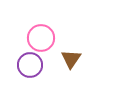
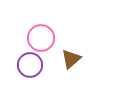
brown triangle: rotated 15 degrees clockwise
